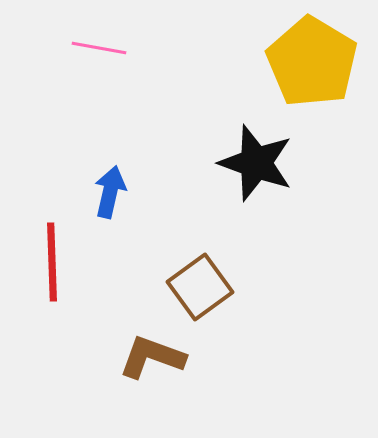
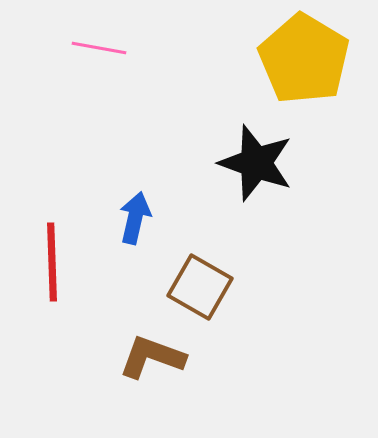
yellow pentagon: moved 8 px left, 3 px up
blue arrow: moved 25 px right, 26 px down
brown square: rotated 24 degrees counterclockwise
